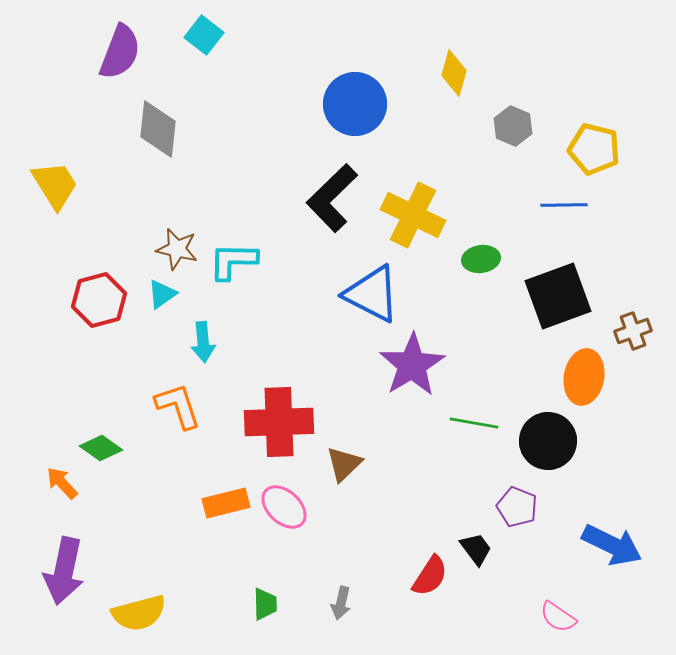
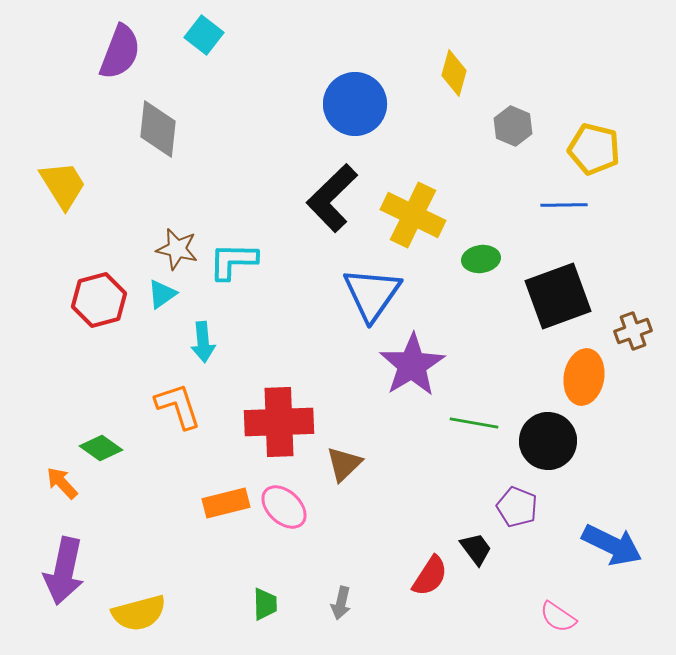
yellow trapezoid: moved 8 px right
blue triangle: rotated 38 degrees clockwise
